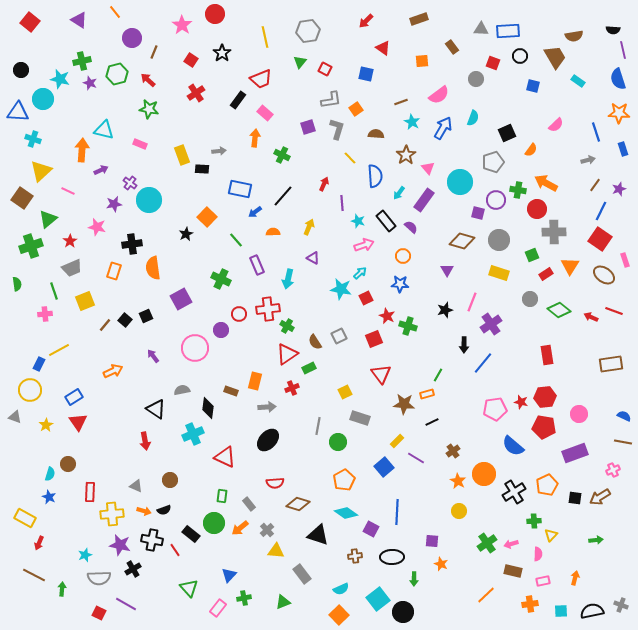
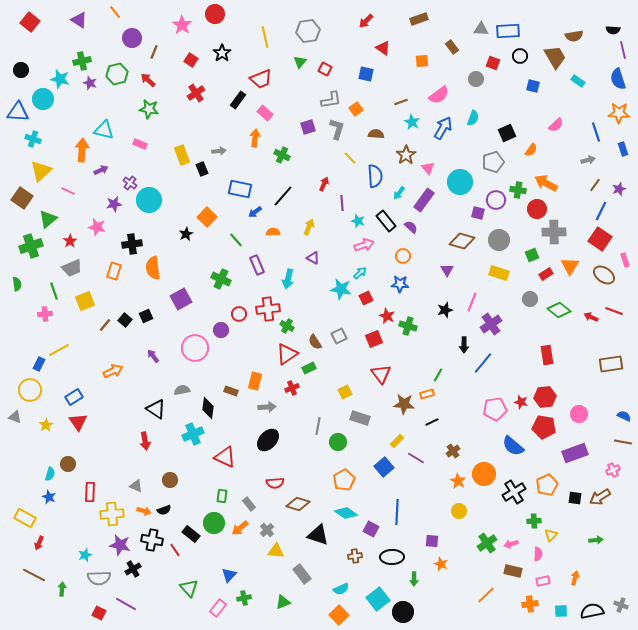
black rectangle at (202, 169): rotated 64 degrees clockwise
